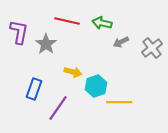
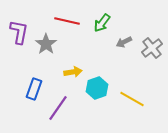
green arrow: rotated 66 degrees counterclockwise
gray arrow: moved 3 px right
yellow arrow: rotated 24 degrees counterclockwise
cyan hexagon: moved 1 px right, 2 px down
yellow line: moved 13 px right, 3 px up; rotated 30 degrees clockwise
